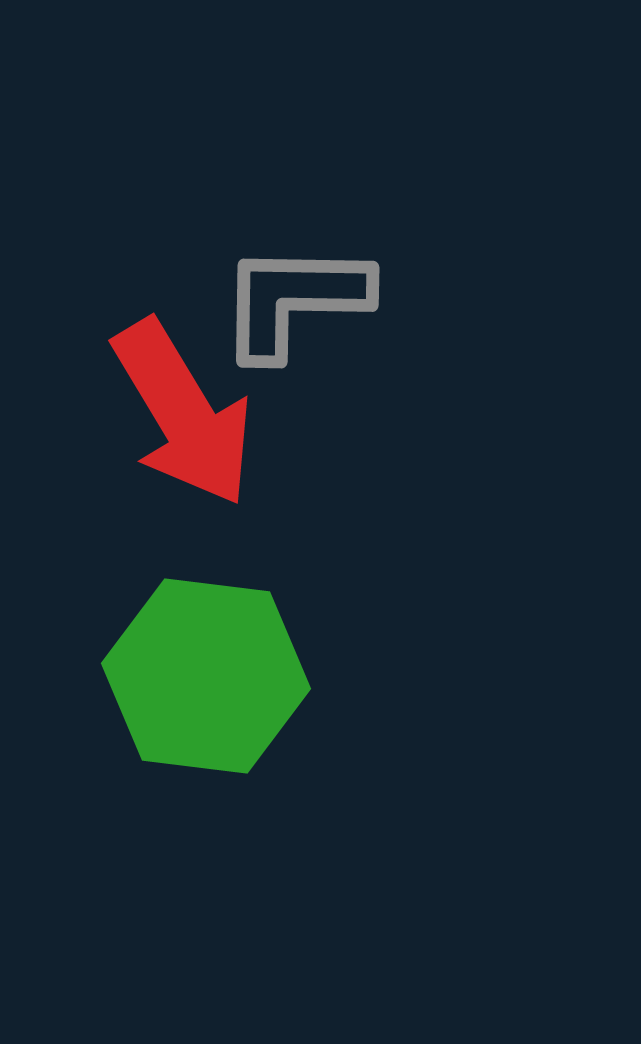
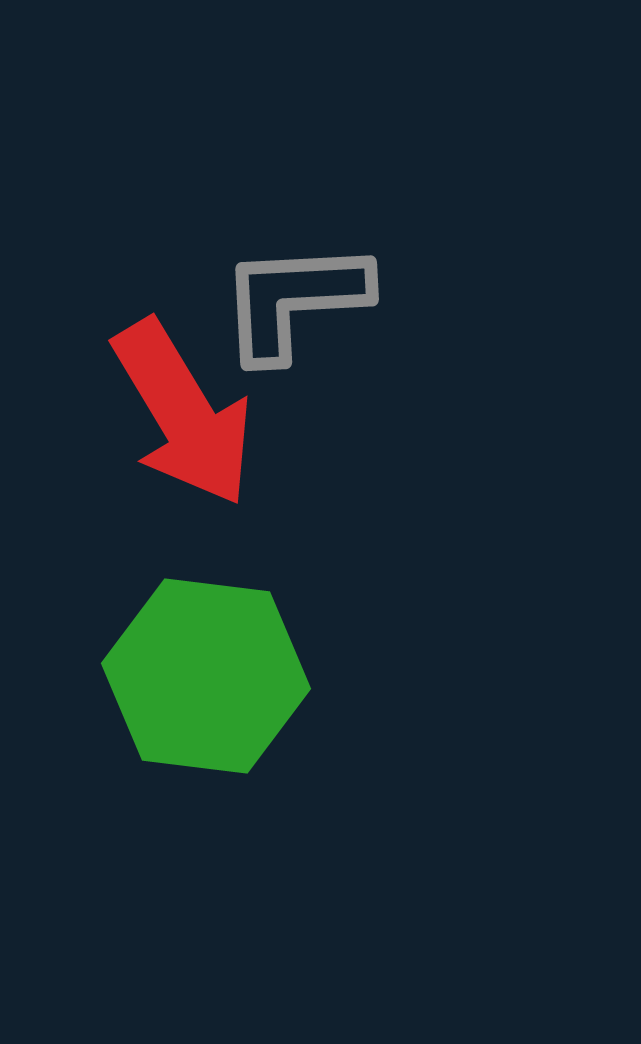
gray L-shape: rotated 4 degrees counterclockwise
